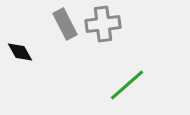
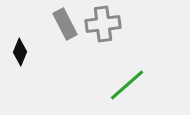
black diamond: rotated 52 degrees clockwise
